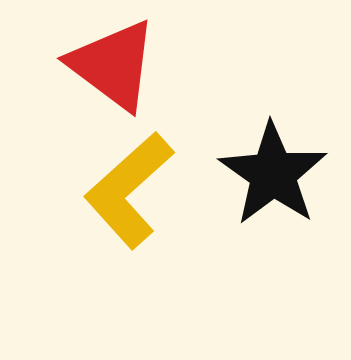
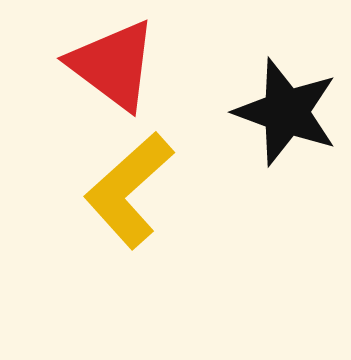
black star: moved 13 px right, 62 px up; rotated 15 degrees counterclockwise
